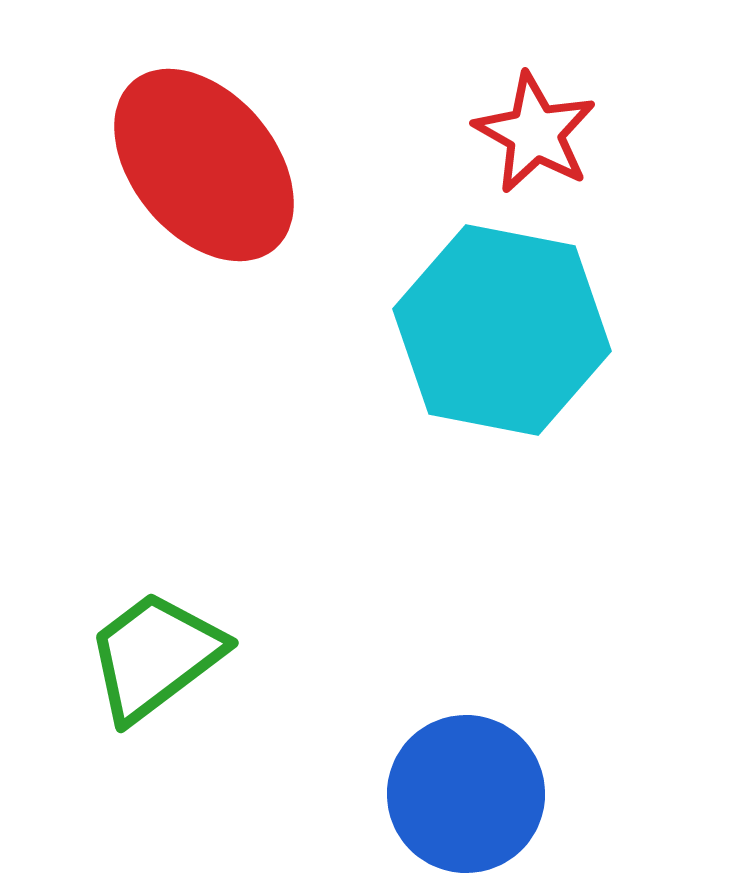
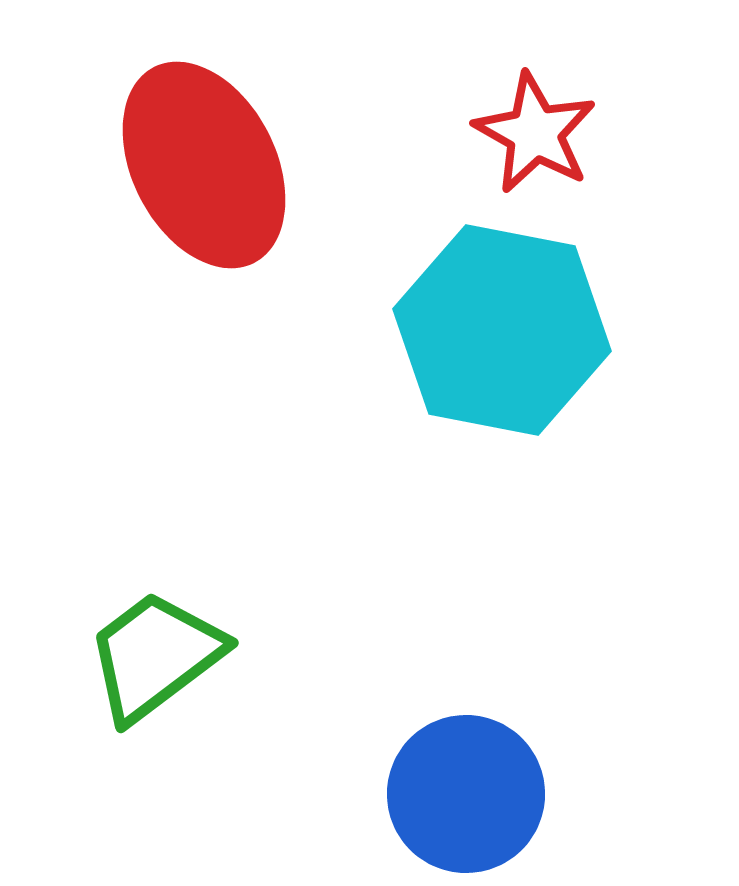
red ellipse: rotated 13 degrees clockwise
